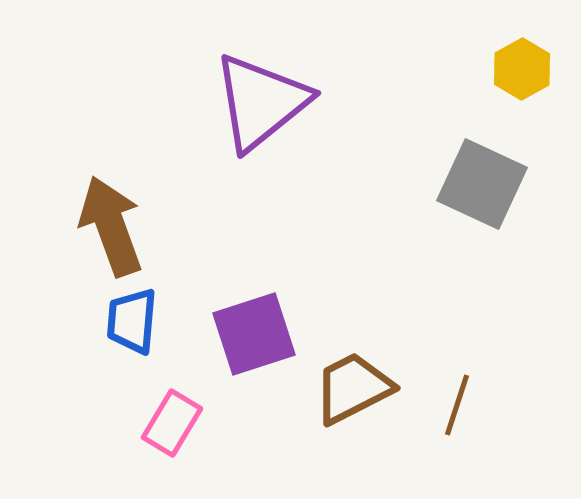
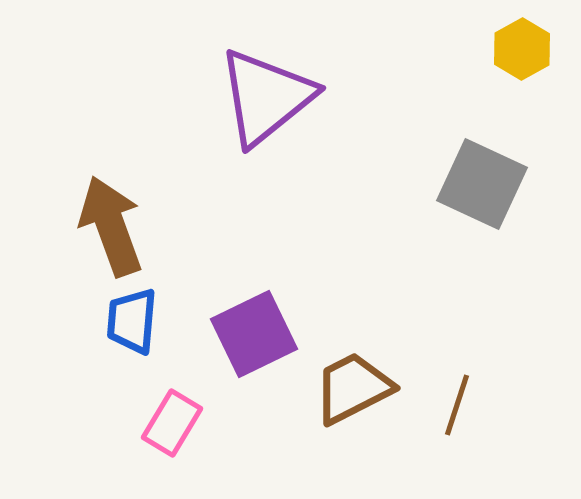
yellow hexagon: moved 20 px up
purple triangle: moved 5 px right, 5 px up
purple square: rotated 8 degrees counterclockwise
